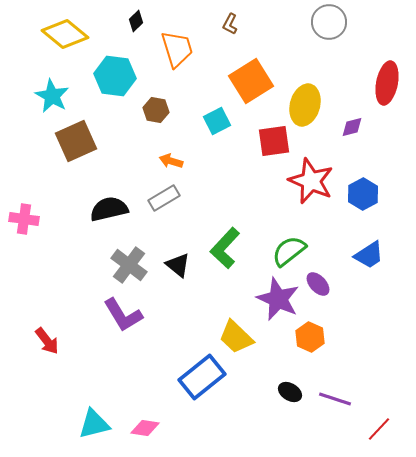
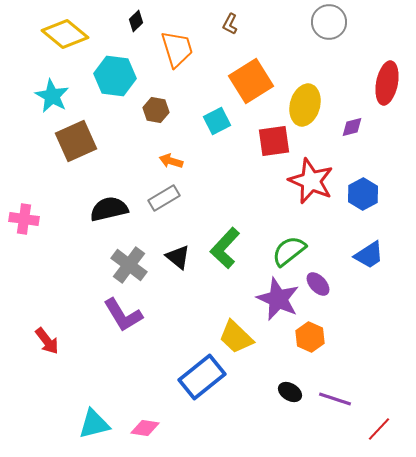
black triangle: moved 8 px up
